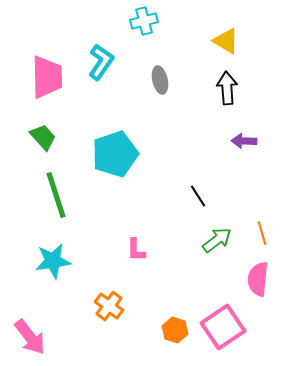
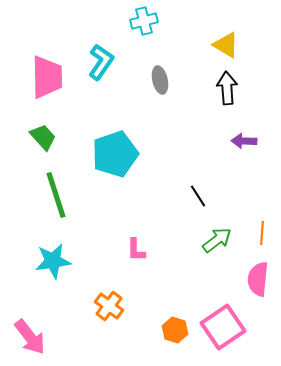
yellow triangle: moved 4 px down
orange line: rotated 20 degrees clockwise
